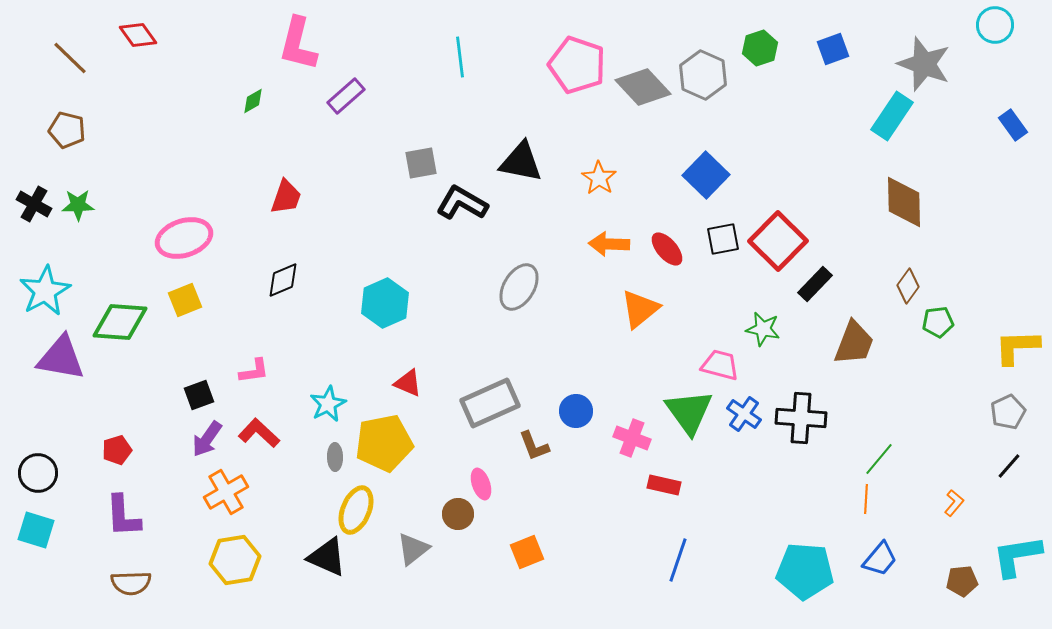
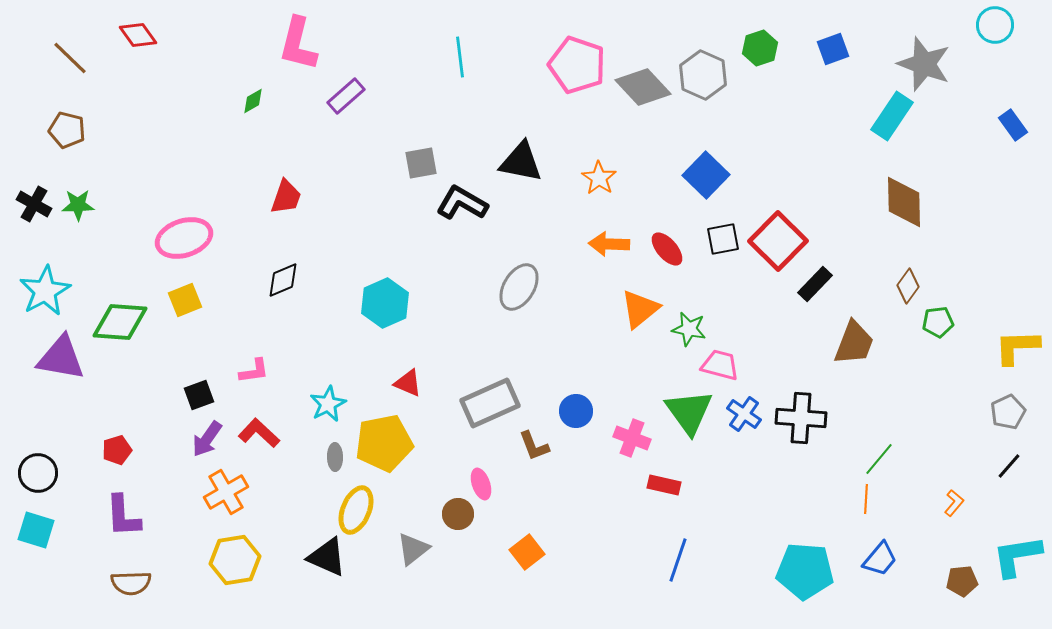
green star at (763, 329): moved 74 px left
orange square at (527, 552): rotated 16 degrees counterclockwise
